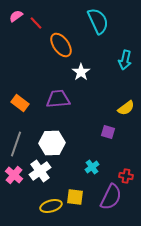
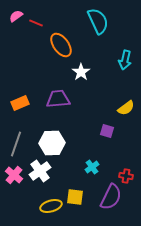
red line: rotated 24 degrees counterclockwise
orange rectangle: rotated 60 degrees counterclockwise
purple square: moved 1 px left, 1 px up
